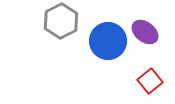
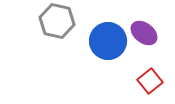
gray hexagon: moved 4 px left; rotated 20 degrees counterclockwise
purple ellipse: moved 1 px left, 1 px down
